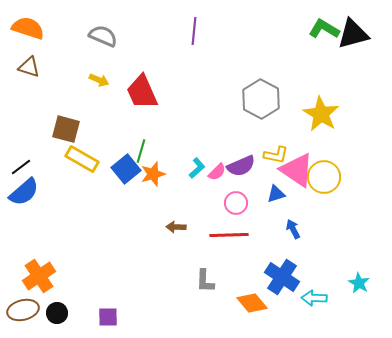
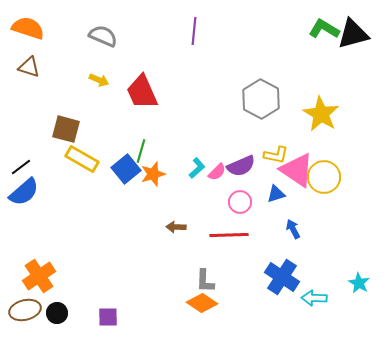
pink circle: moved 4 px right, 1 px up
orange diamond: moved 50 px left; rotated 16 degrees counterclockwise
brown ellipse: moved 2 px right
